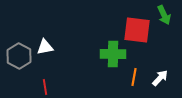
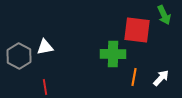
white arrow: moved 1 px right
